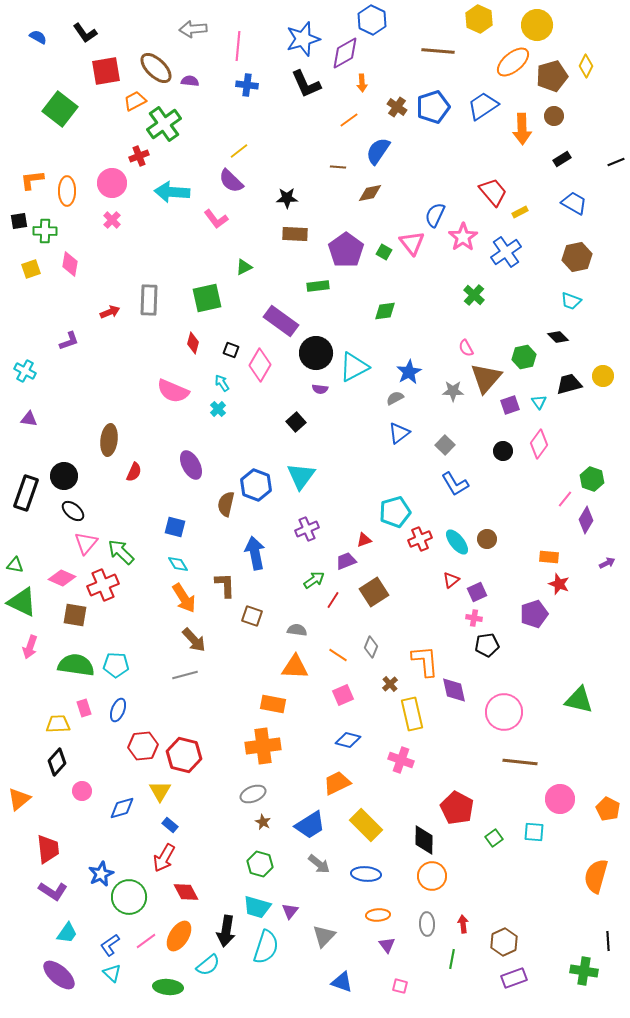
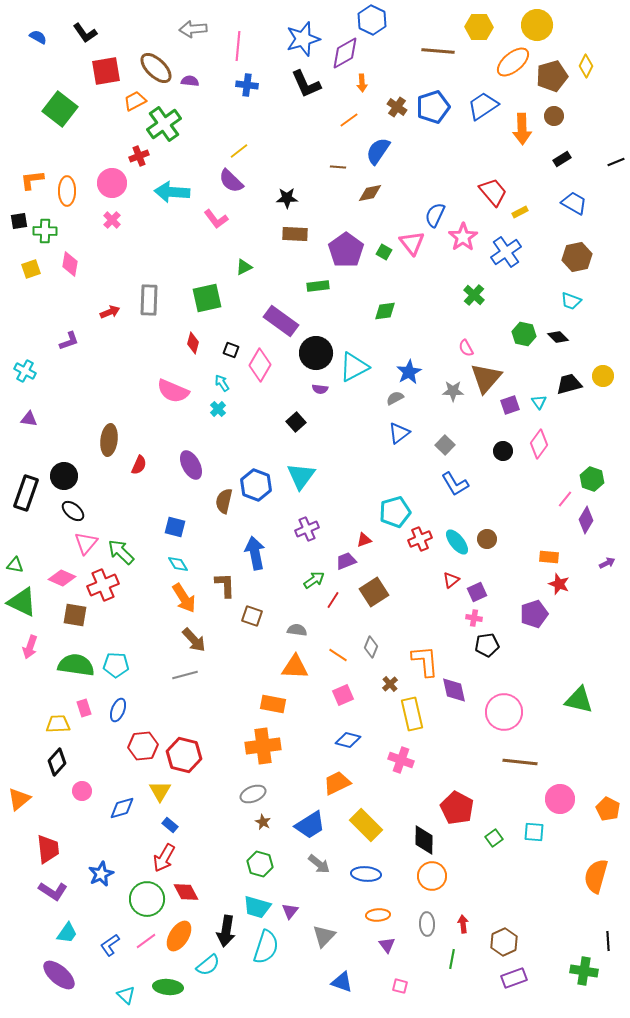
yellow hexagon at (479, 19): moved 8 px down; rotated 24 degrees counterclockwise
green hexagon at (524, 357): moved 23 px up; rotated 25 degrees clockwise
red semicircle at (134, 472): moved 5 px right, 7 px up
brown semicircle at (226, 504): moved 2 px left, 3 px up
green circle at (129, 897): moved 18 px right, 2 px down
cyan triangle at (112, 973): moved 14 px right, 22 px down
